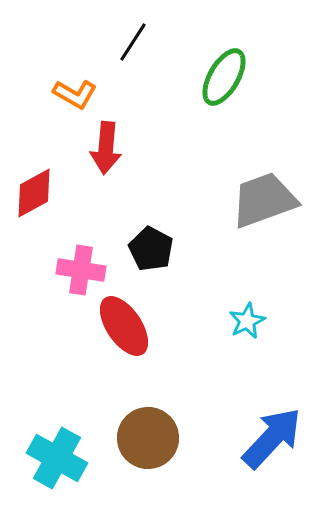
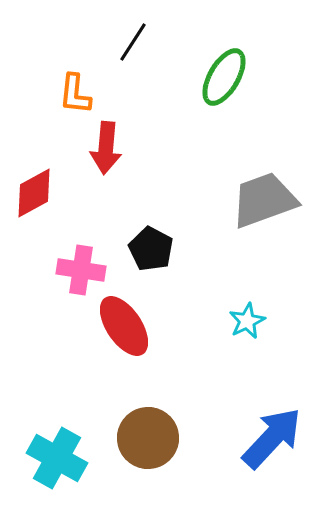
orange L-shape: rotated 66 degrees clockwise
